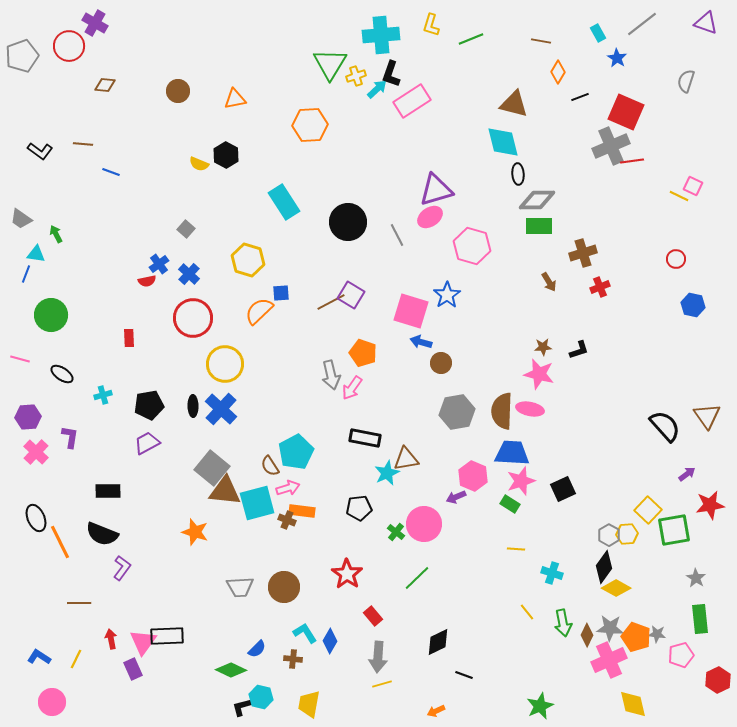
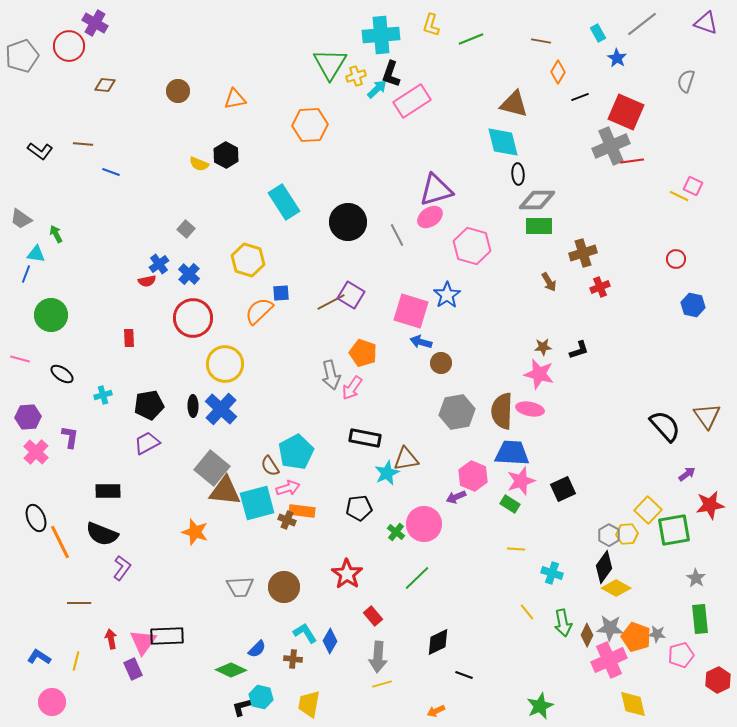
yellow line at (76, 659): moved 2 px down; rotated 12 degrees counterclockwise
